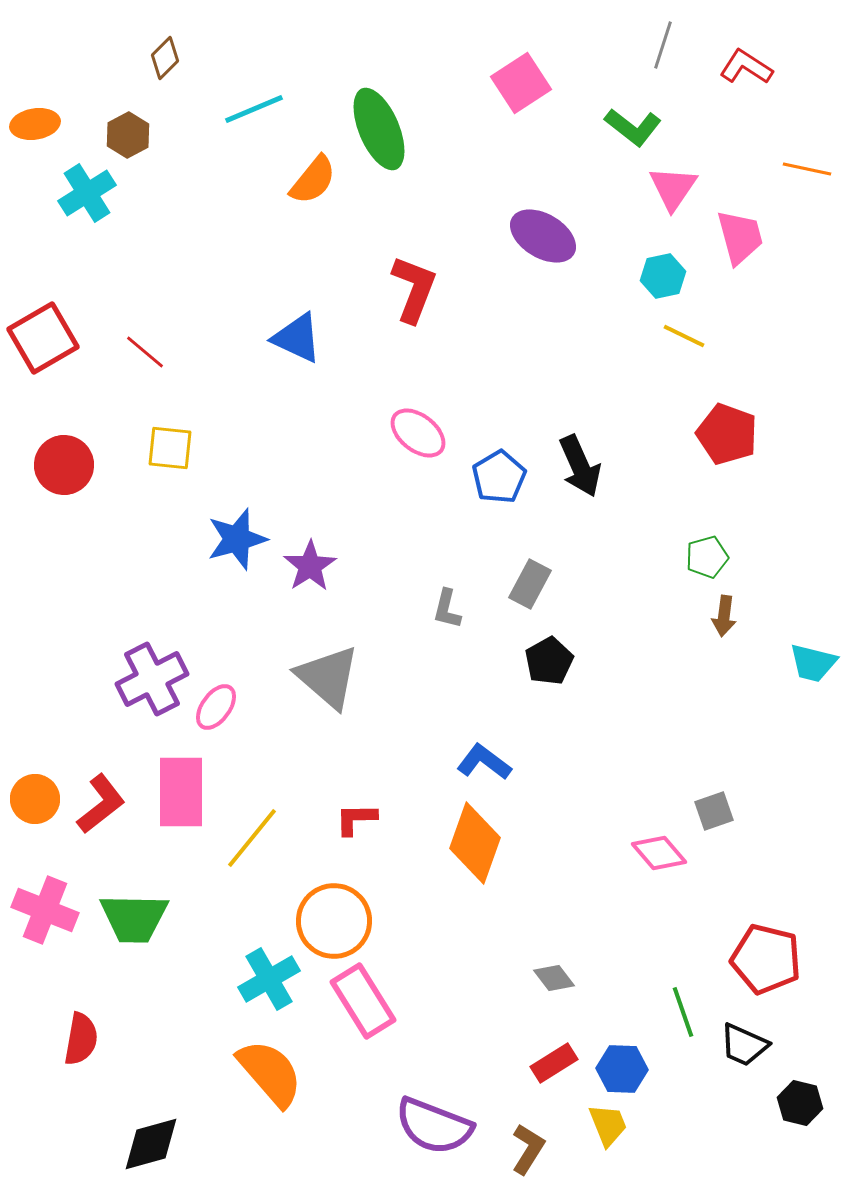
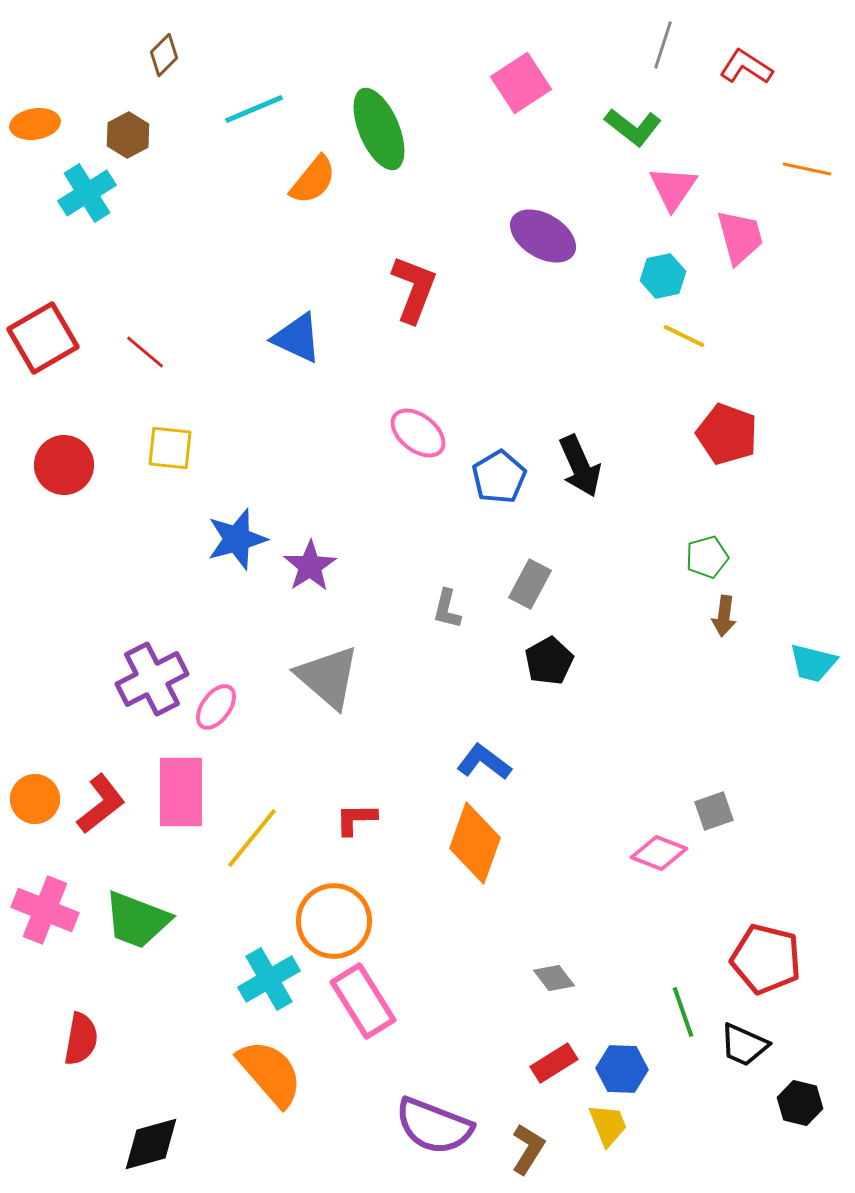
brown diamond at (165, 58): moved 1 px left, 3 px up
pink diamond at (659, 853): rotated 28 degrees counterclockwise
green trapezoid at (134, 918): moved 3 px right, 2 px down; rotated 20 degrees clockwise
